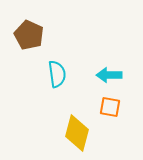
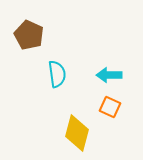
orange square: rotated 15 degrees clockwise
